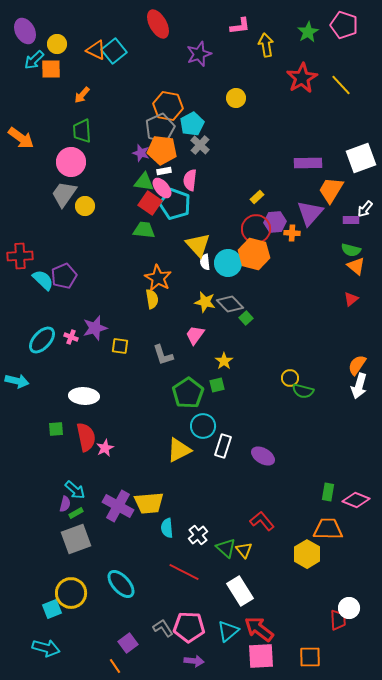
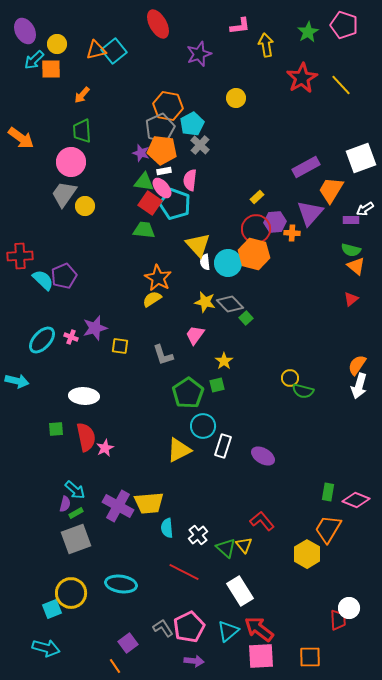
orange triangle at (96, 50): rotated 40 degrees counterclockwise
purple rectangle at (308, 163): moved 2 px left, 4 px down; rotated 28 degrees counterclockwise
white arrow at (365, 209): rotated 18 degrees clockwise
yellow semicircle at (152, 299): rotated 114 degrees counterclockwise
orange trapezoid at (328, 529): rotated 60 degrees counterclockwise
yellow triangle at (244, 550): moved 5 px up
cyan ellipse at (121, 584): rotated 40 degrees counterclockwise
pink pentagon at (189, 627): rotated 28 degrees counterclockwise
